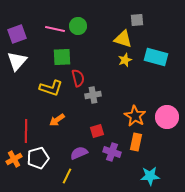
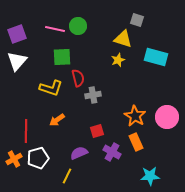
gray square: rotated 24 degrees clockwise
yellow star: moved 7 px left
orange rectangle: rotated 36 degrees counterclockwise
purple cross: rotated 12 degrees clockwise
